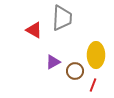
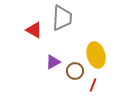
yellow ellipse: rotated 15 degrees counterclockwise
